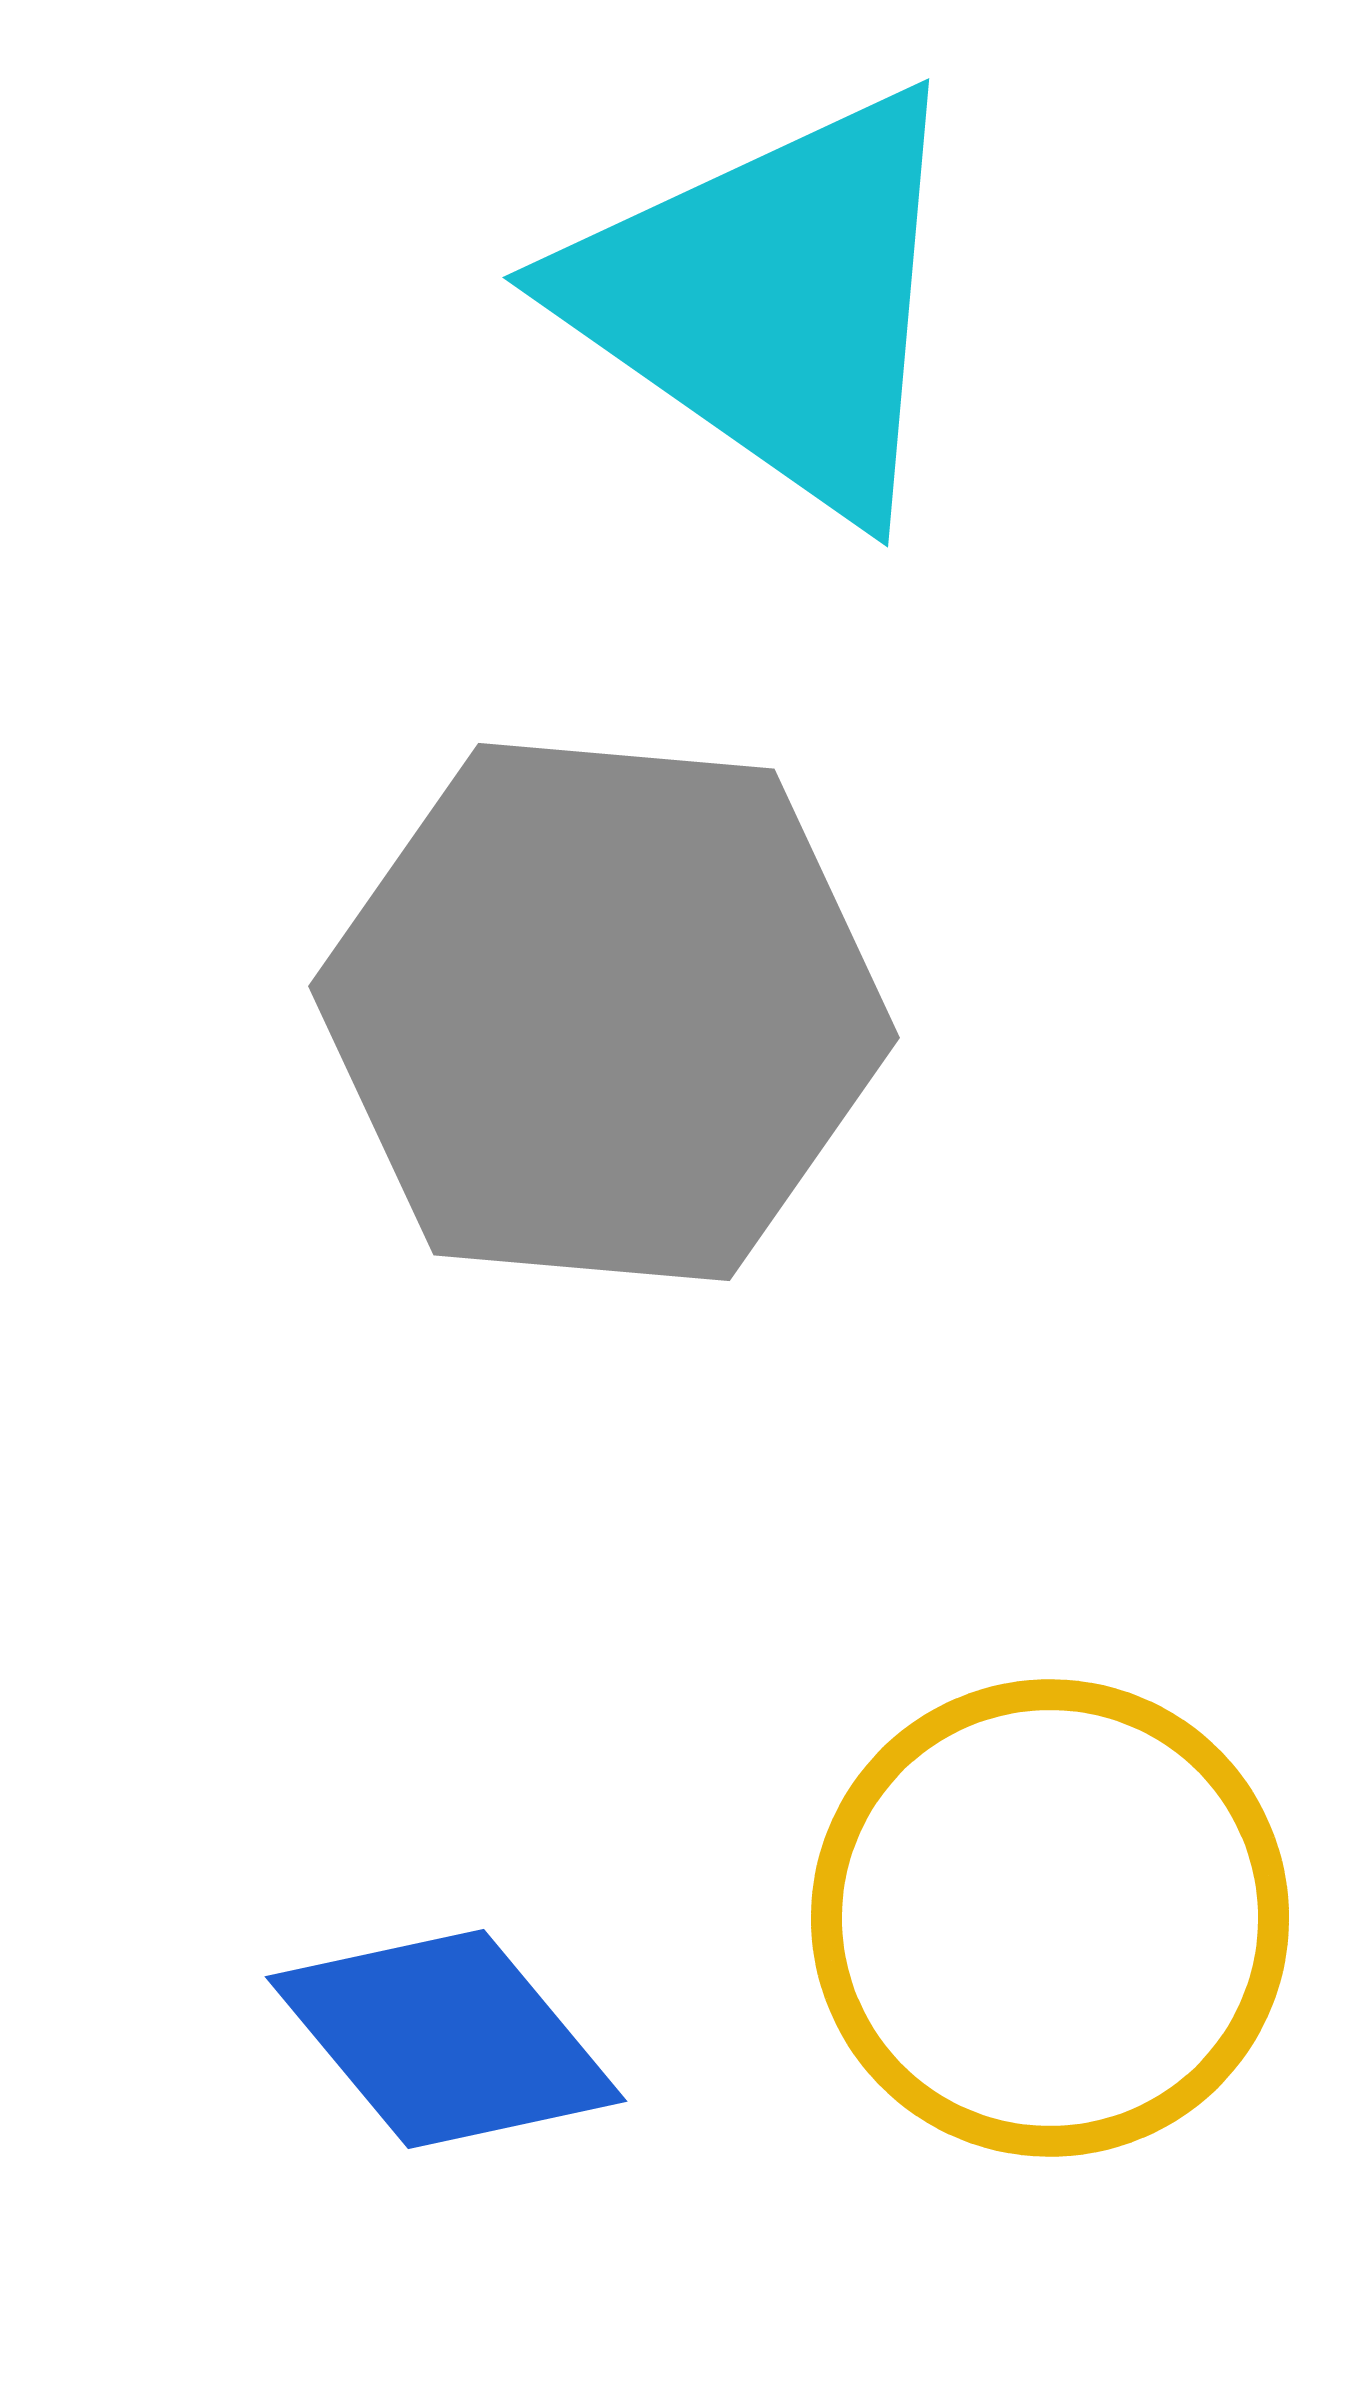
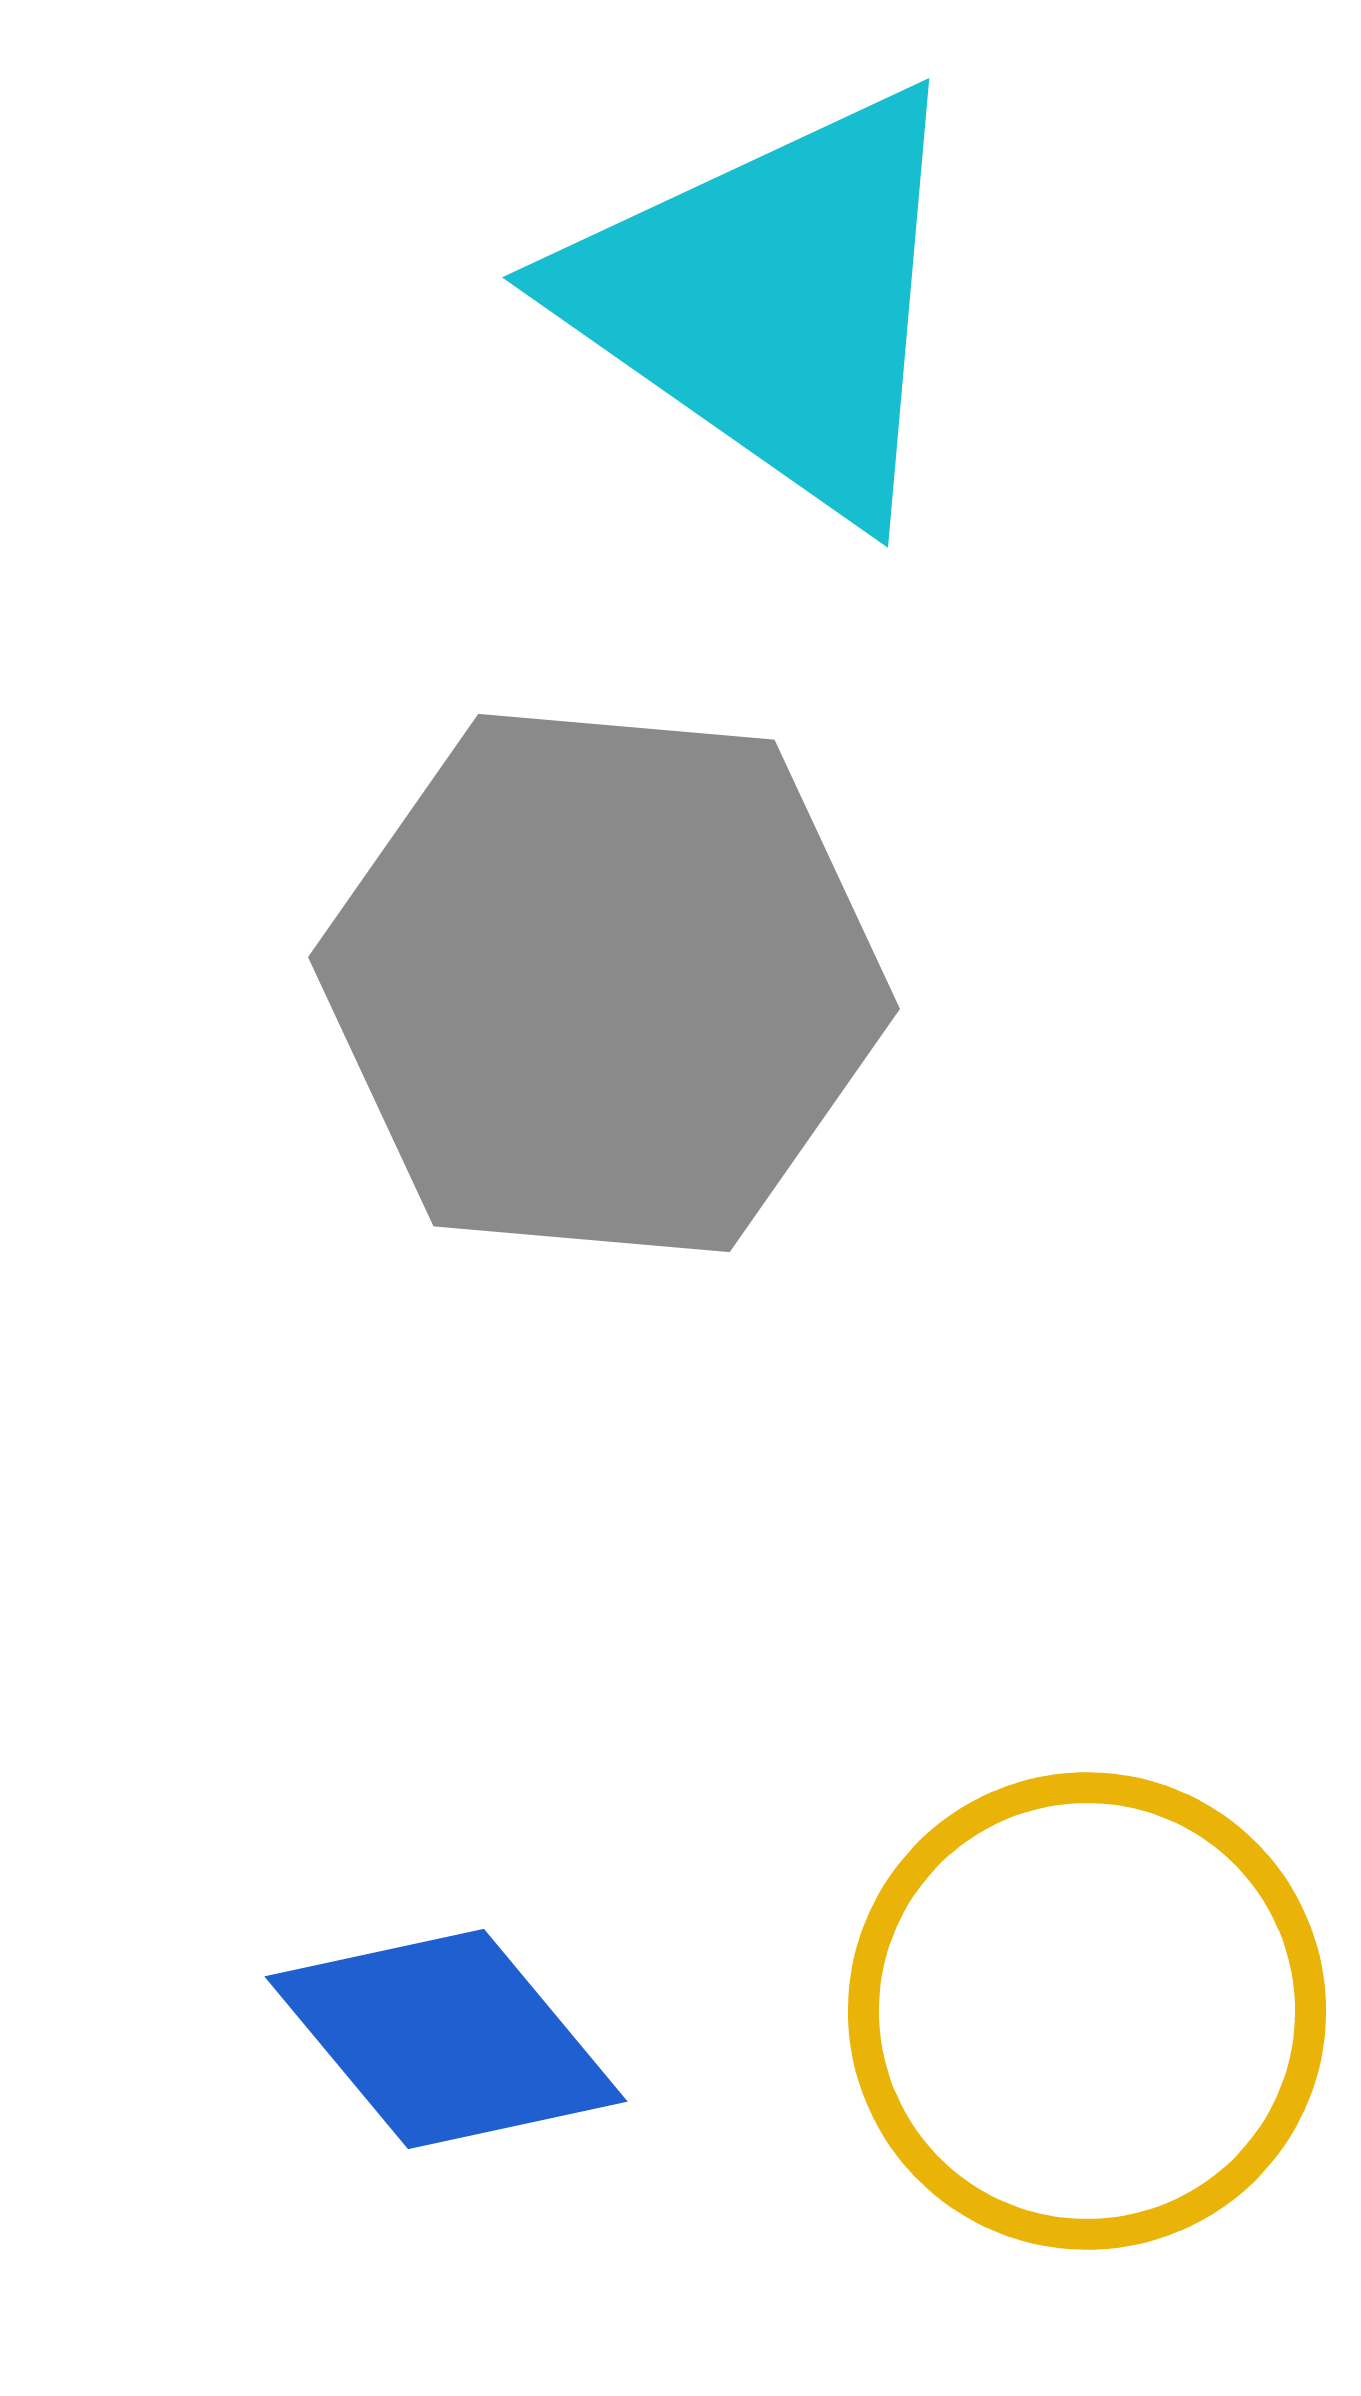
gray hexagon: moved 29 px up
yellow circle: moved 37 px right, 93 px down
